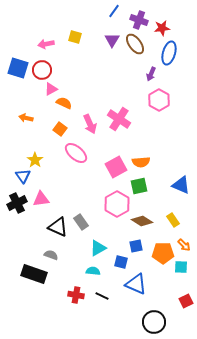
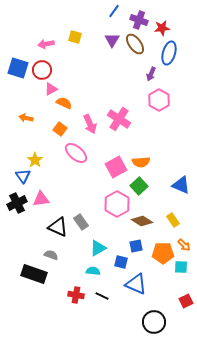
green square at (139, 186): rotated 30 degrees counterclockwise
